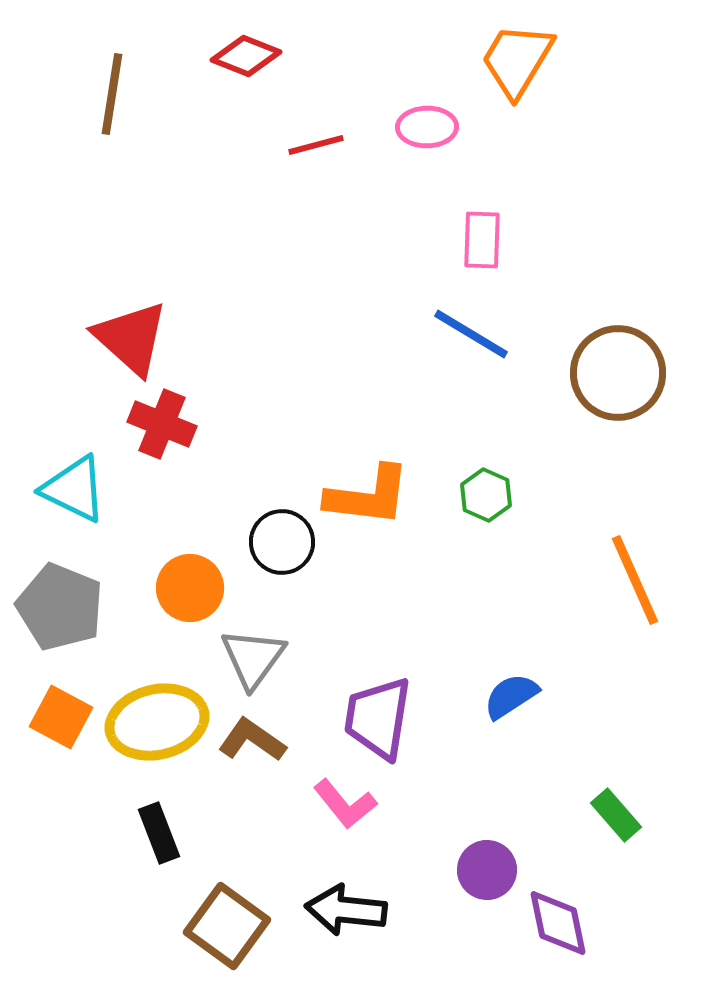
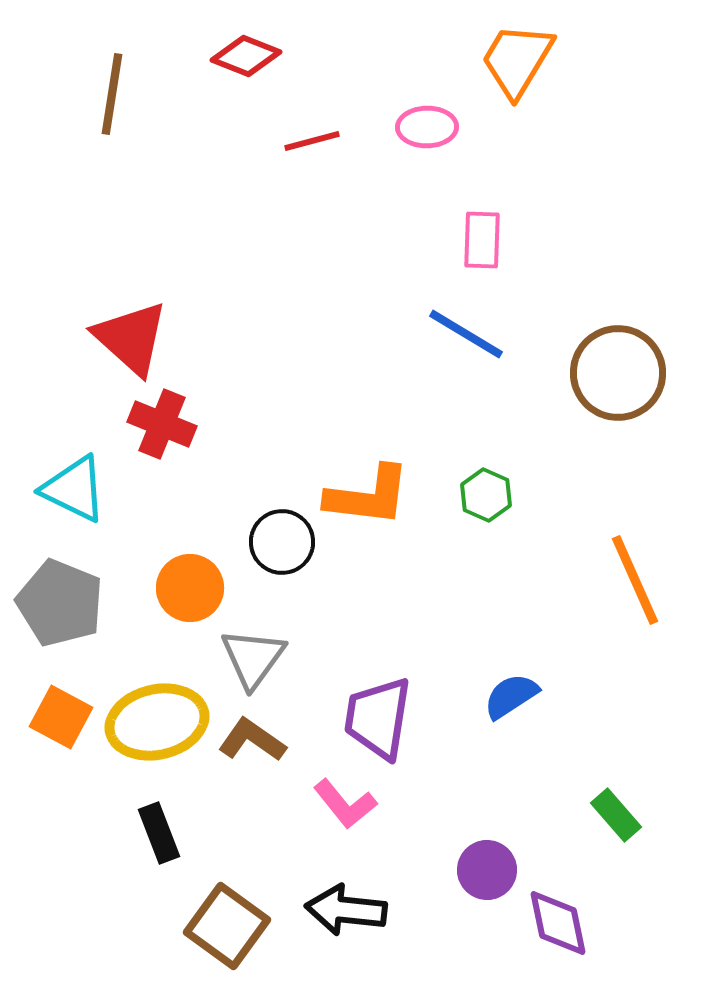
red line: moved 4 px left, 4 px up
blue line: moved 5 px left
gray pentagon: moved 4 px up
